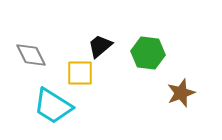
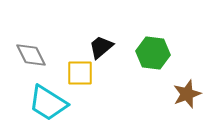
black trapezoid: moved 1 px right, 1 px down
green hexagon: moved 5 px right
brown star: moved 6 px right, 1 px down
cyan trapezoid: moved 5 px left, 3 px up
